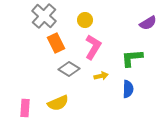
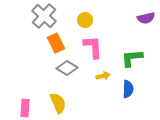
purple semicircle: moved 2 px left, 5 px up; rotated 18 degrees clockwise
pink L-shape: rotated 35 degrees counterclockwise
gray diamond: moved 2 px left, 1 px up
yellow arrow: moved 2 px right
yellow semicircle: rotated 90 degrees counterclockwise
